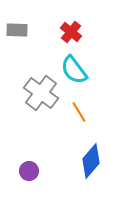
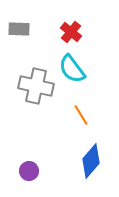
gray rectangle: moved 2 px right, 1 px up
cyan semicircle: moved 2 px left, 1 px up
gray cross: moved 5 px left, 7 px up; rotated 24 degrees counterclockwise
orange line: moved 2 px right, 3 px down
